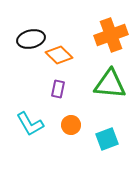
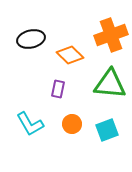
orange diamond: moved 11 px right
orange circle: moved 1 px right, 1 px up
cyan square: moved 9 px up
